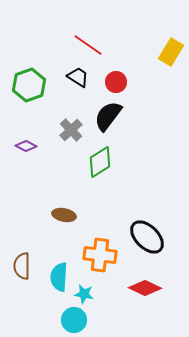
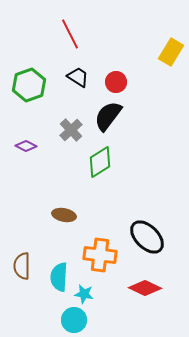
red line: moved 18 px left, 11 px up; rotated 28 degrees clockwise
